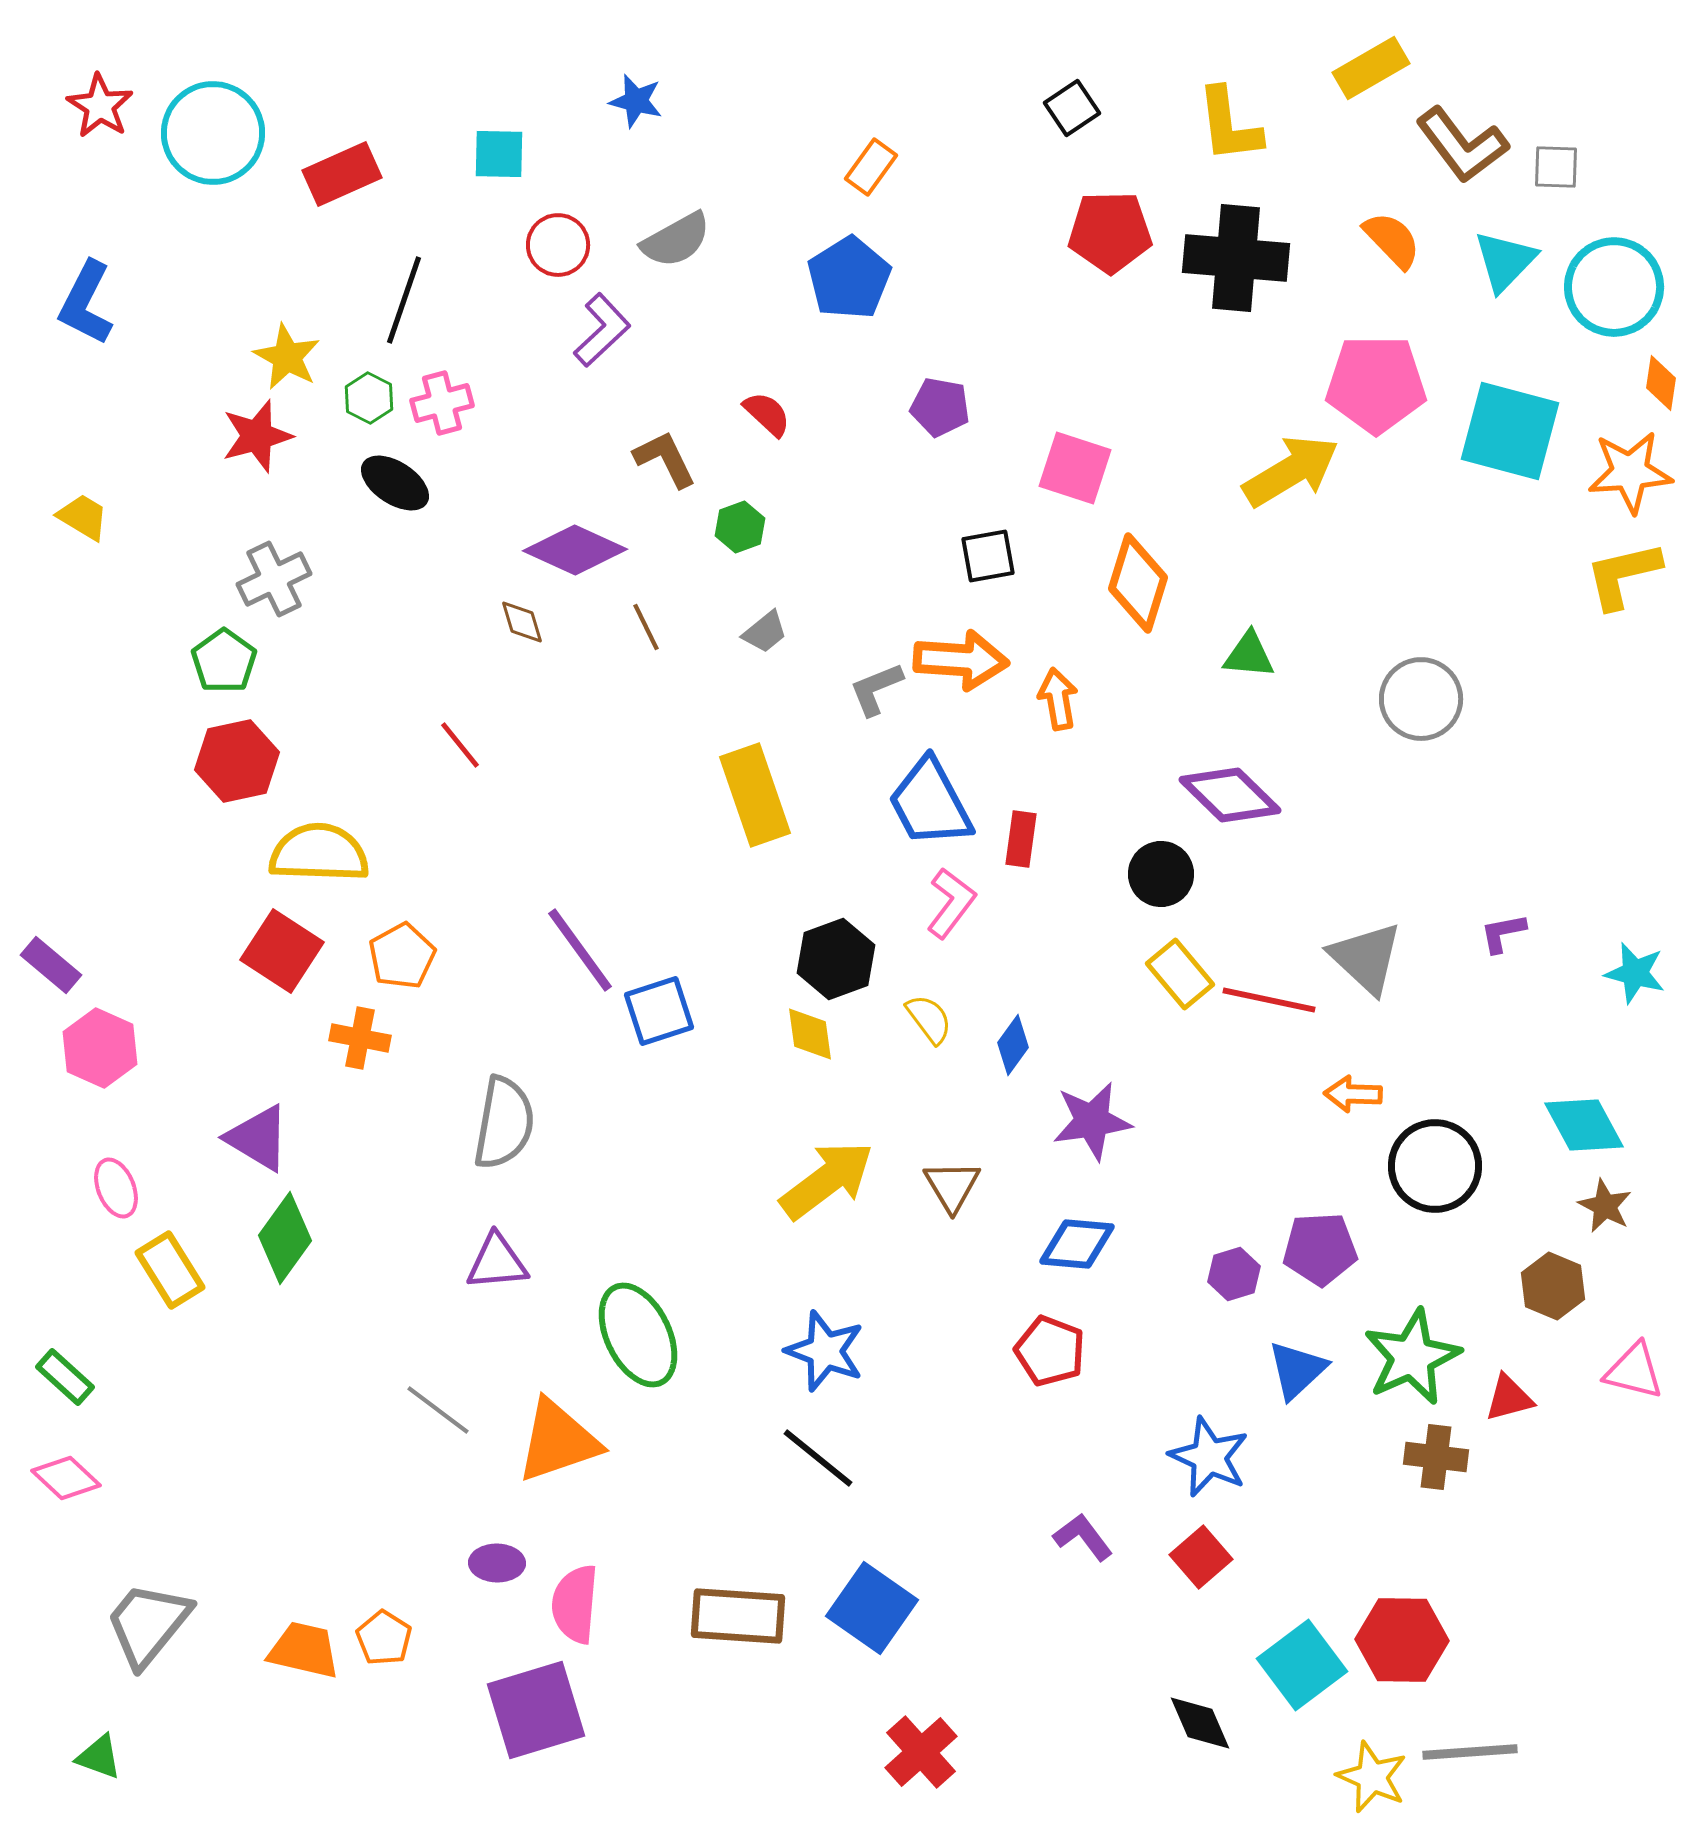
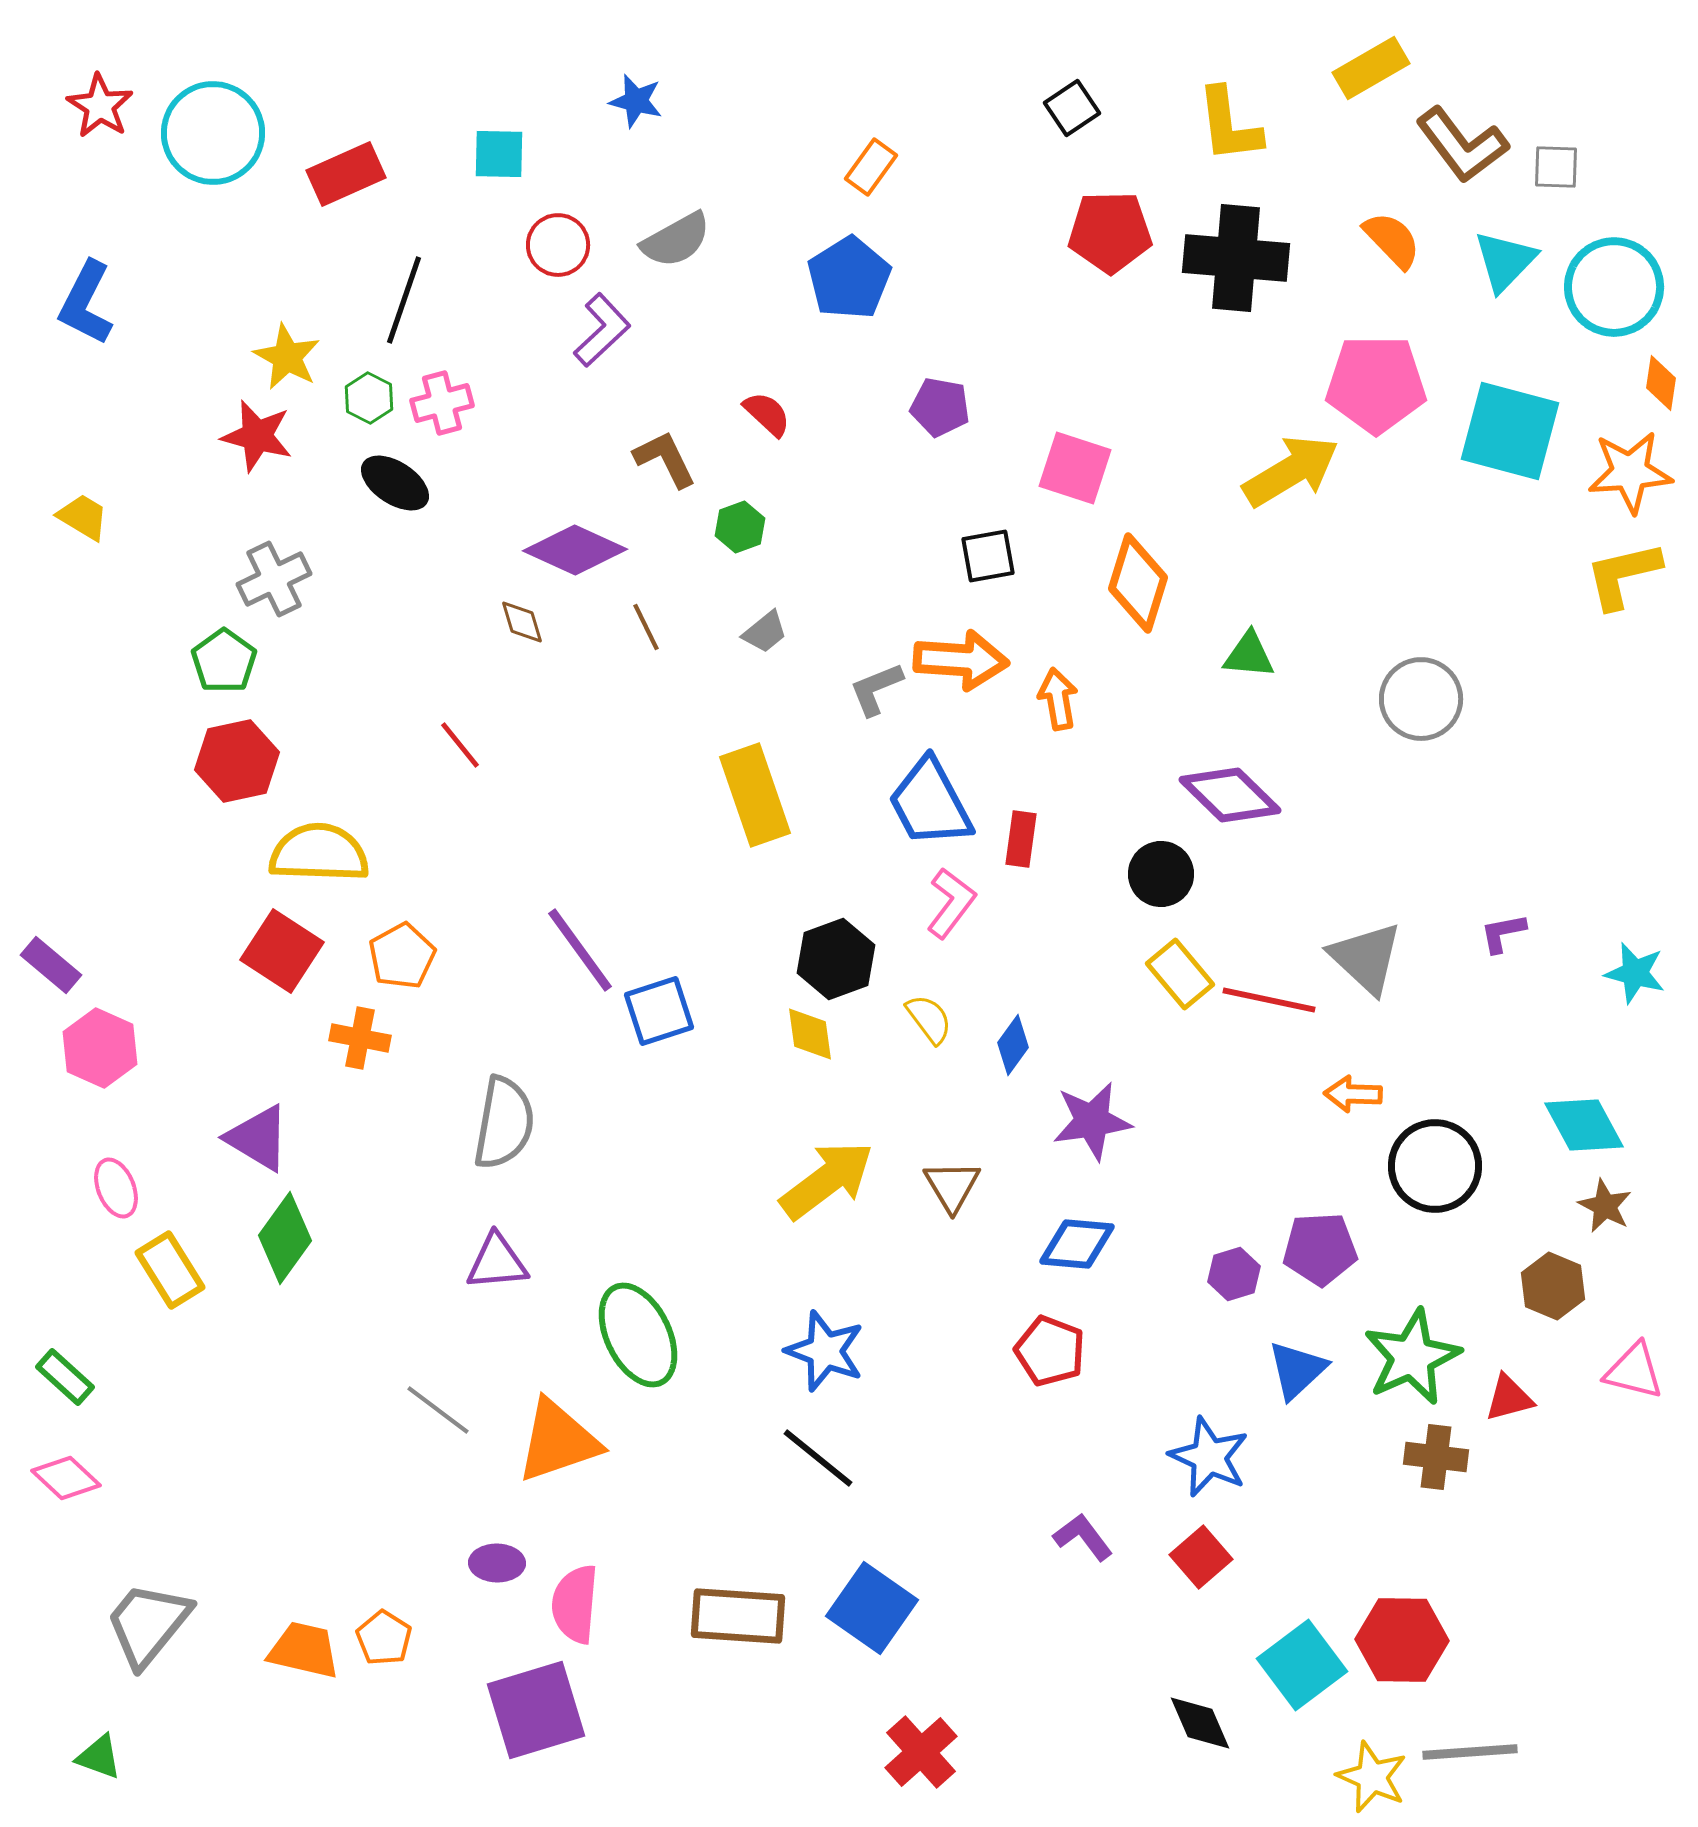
red rectangle at (342, 174): moved 4 px right
red star at (257, 436): rotated 30 degrees clockwise
